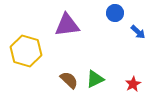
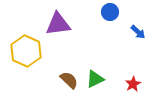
blue circle: moved 5 px left, 1 px up
purple triangle: moved 9 px left, 1 px up
yellow hexagon: rotated 8 degrees clockwise
